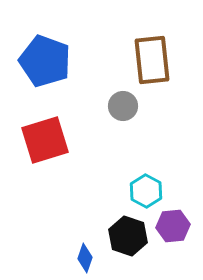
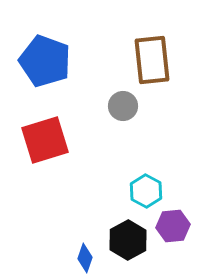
black hexagon: moved 4 px down; rotated 12 degrees clockwise
